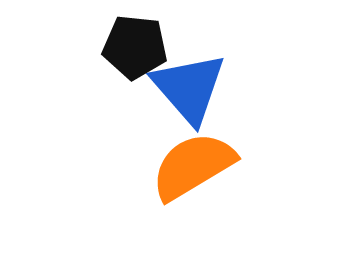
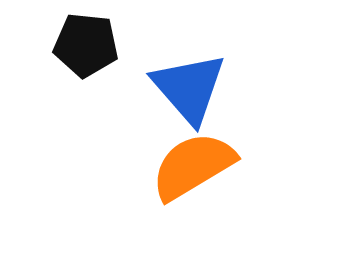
black pentagon: moved 49 px left, 2 px up
